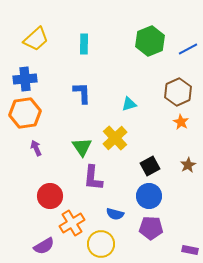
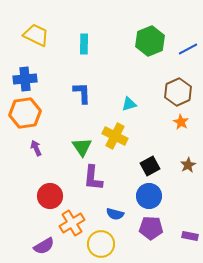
yellow trapezoid: moved 4 px up; rotated 112 degrees counterclockwise
yellow cross: moved 2 px up; rotated 20 degrees counterclockwise
purple rectangle: moved 14 px up
